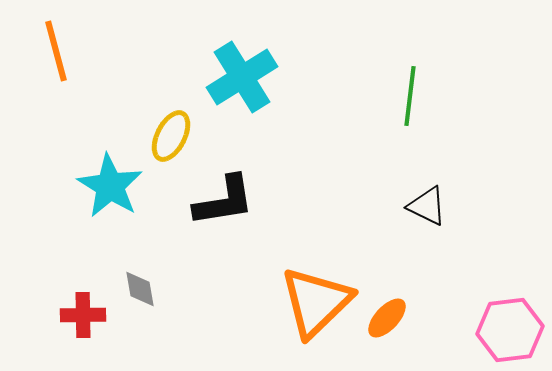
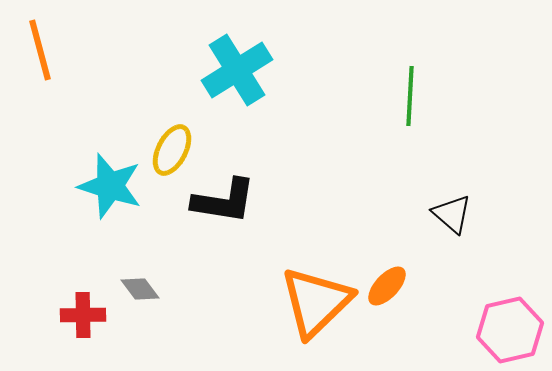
orange line: moved 16 px left, 1 px up
cyan cross: moved 5 px left, 7 px up
green line: rotated 4 degrees counterclockwise
yellow ellipse: moved 1 px right, 14 px down
cyan star: rotated 14 degrees counterclockwise
black L-shape: rotated 18 degrees clockwise
black triangle: moved 25 px right, 8 px down; rotated 15 degrees clockwise
gray diamond: rotated 27 degrees counterclockwise
orange ellipse: moved 32 px up
pink hexagon: rotated 6 degrees counterclockwise
